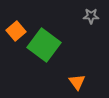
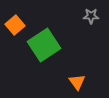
orange square: moved 1 px left, 6 px up
green square: rotated 20 degrees clockwise
